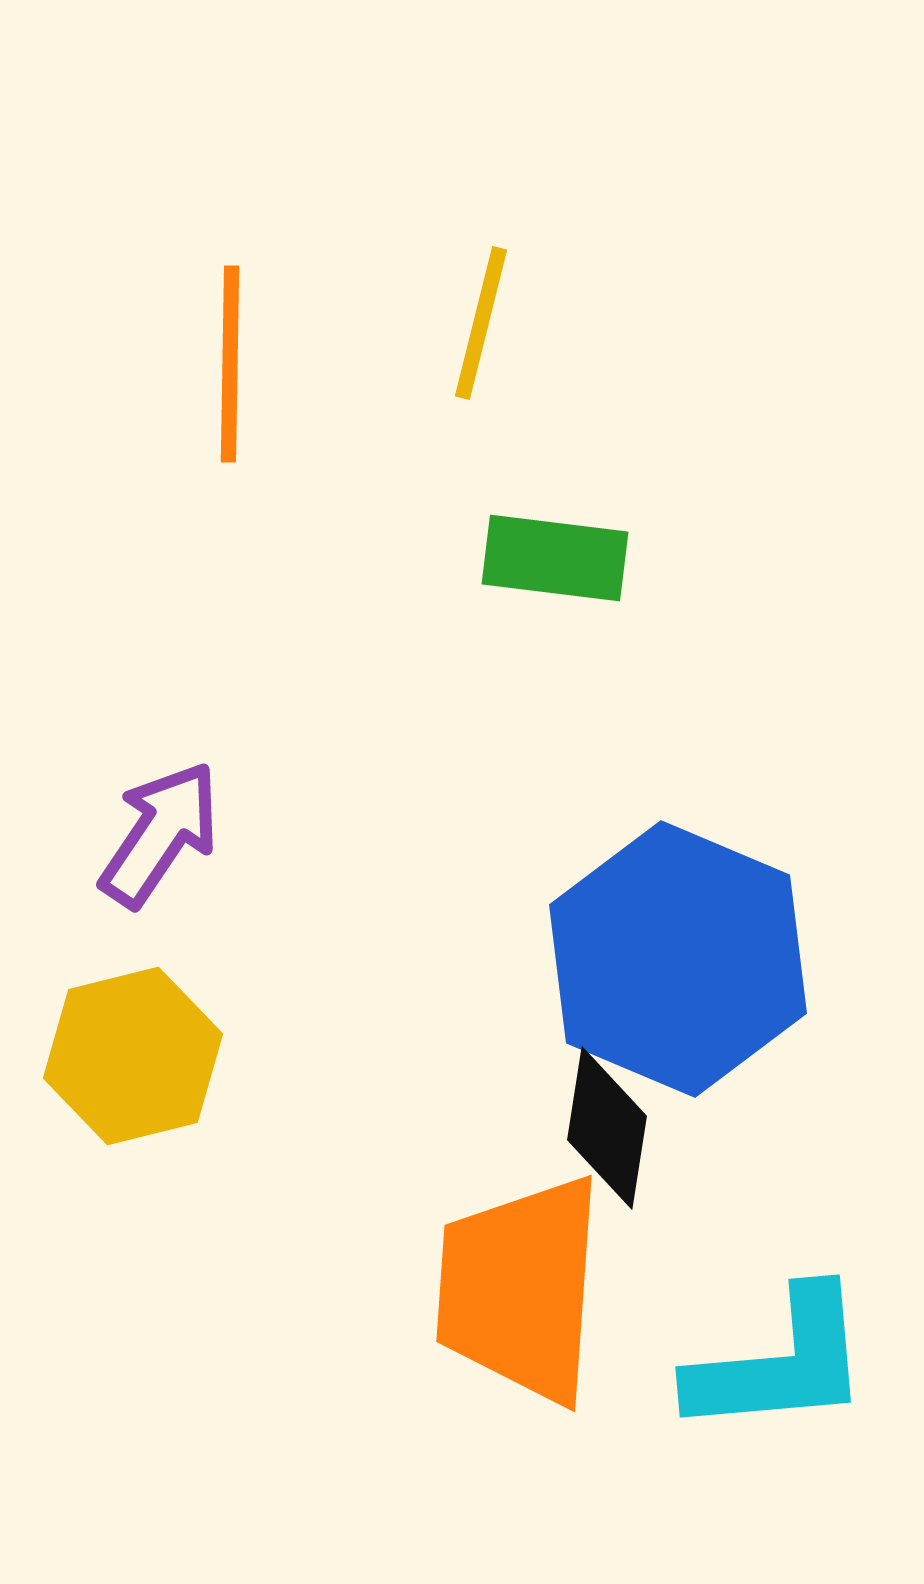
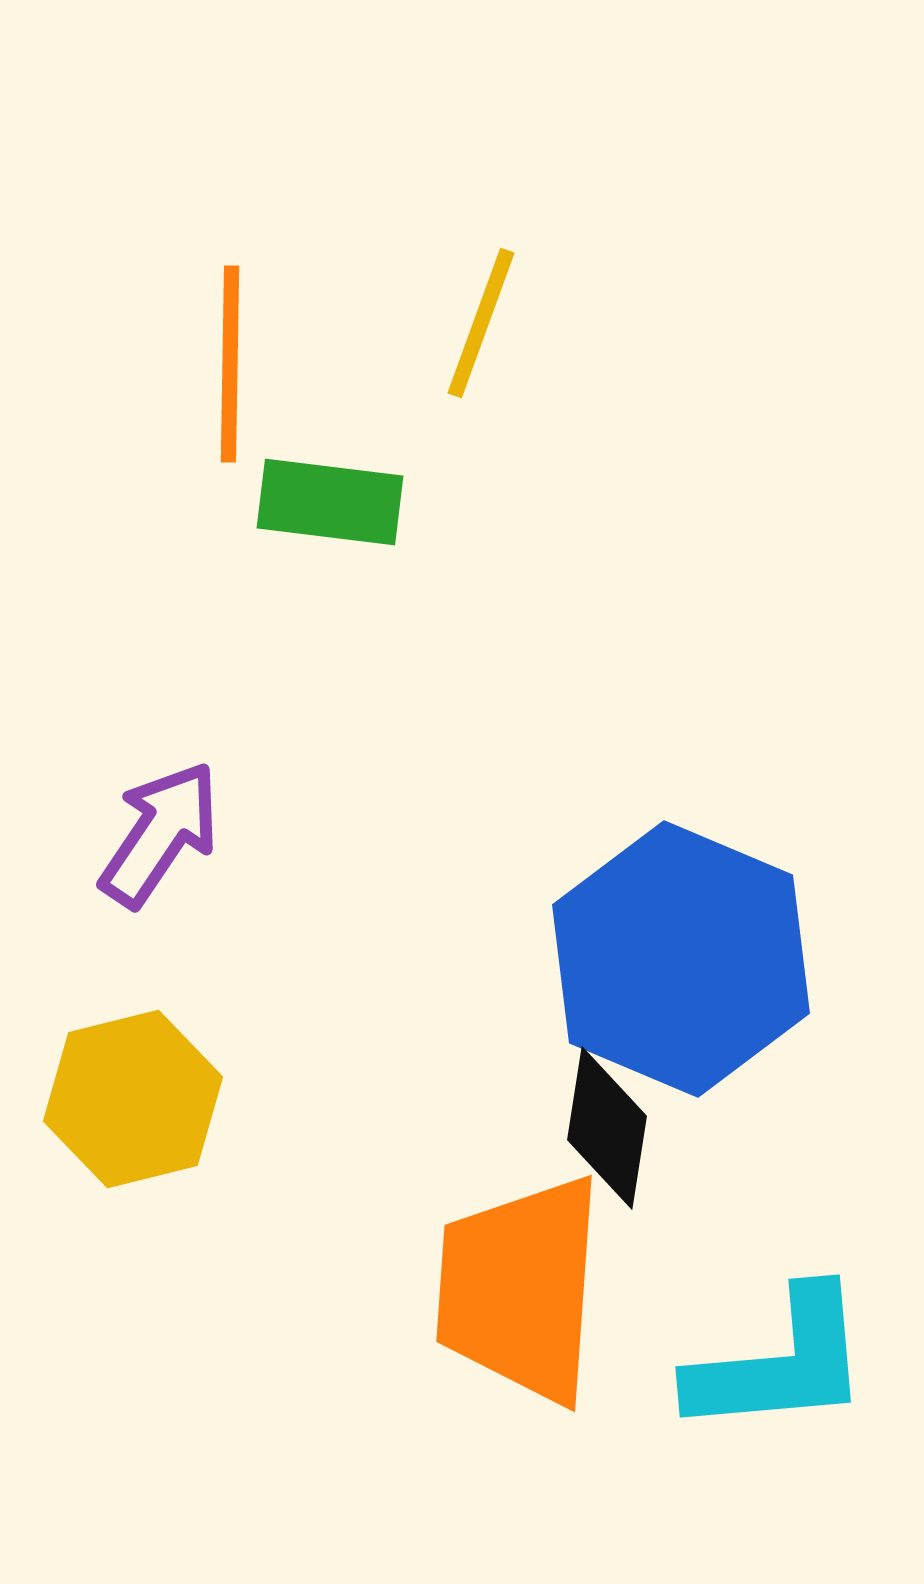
yellow line: rotated 6 degrees clockwise
green rectangle: moved 225 px left, 56 px up
blue hexagon: moved 3 px right
yellow hexagon: moved 43 px down
